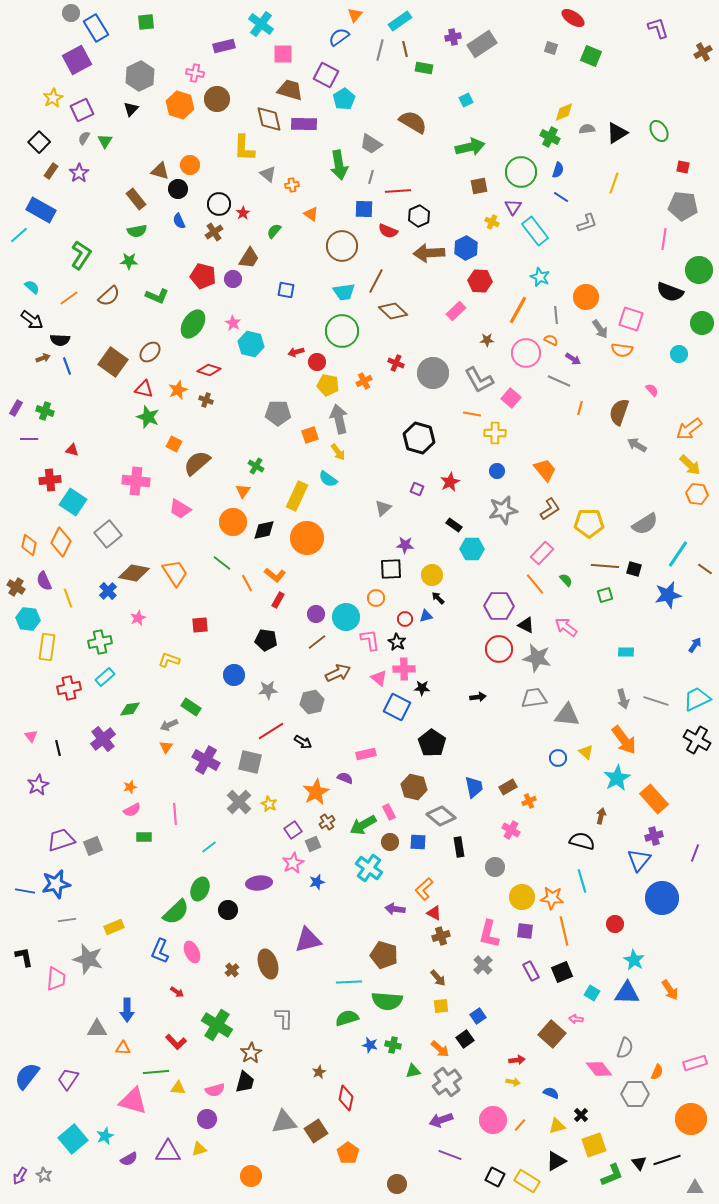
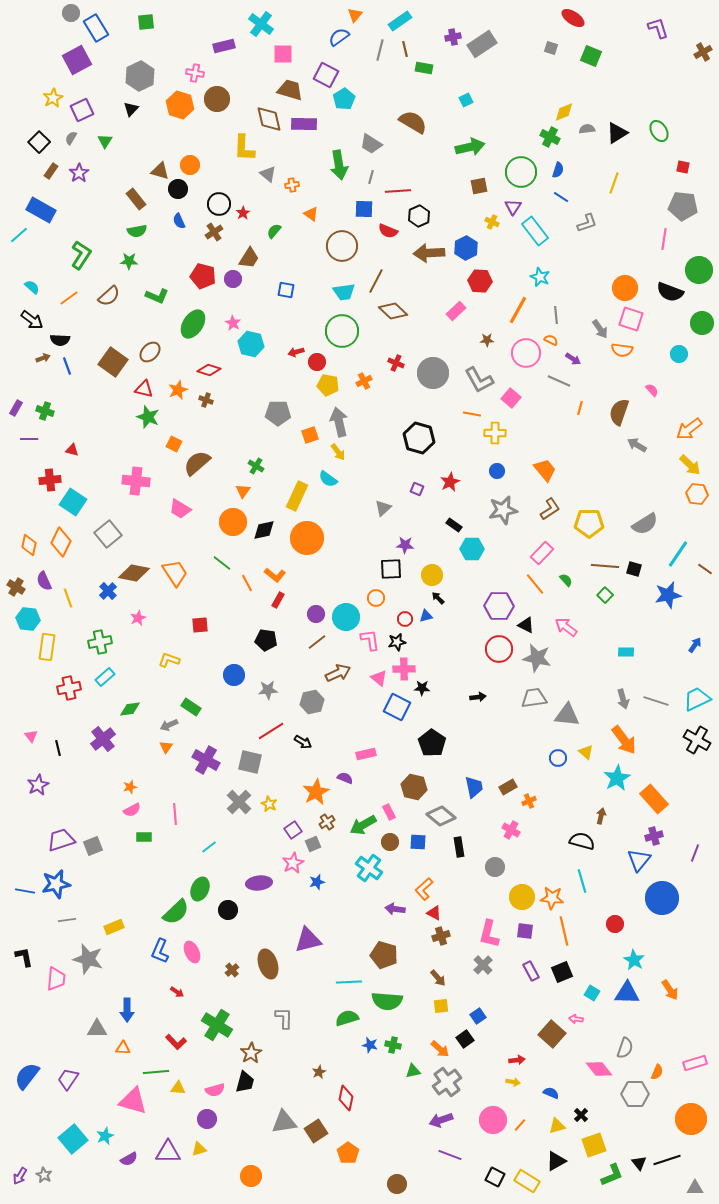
gray semicircle at (84, 138): moved 13 px left
orange circle at (586, 297): moved 39 px right, 9 px up
gray arrow at (339, 419): moved 3 px down
green square at (605, 595): rotated 28 degrees counterclockwise
black star at (397, 642): rotated 30 degrees clockwise
